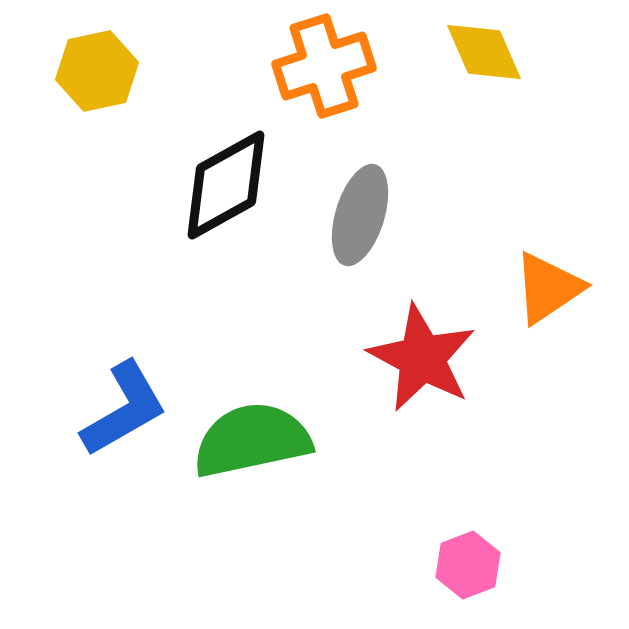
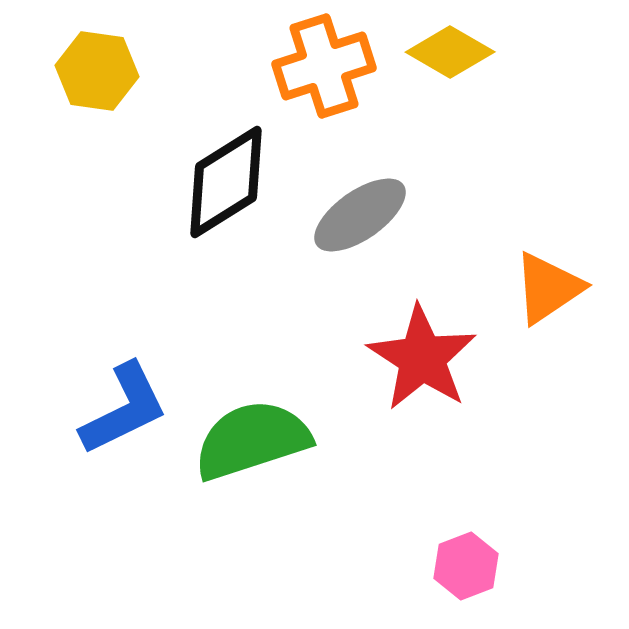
yellow diamond: moved 34 px left; rotated 36 degrees counterclockwise
yellow hexagon: rotated 20 degrees clockwise
black diamond: moved 3 px up; rotated 3 degrees counterclockwise
gray ellipse: rotated 38 degrees clockwise
red star: rotated 5 degrees clockwise
blue L-shape: rotated 4 degrees clockwise
green semicircle: rotated 6 degrees counterclockwise
pink hexagon: moved 2 px left, 1 px down
